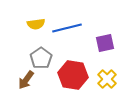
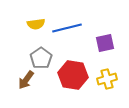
yellow cross: rotated 30 degrees clockwise
